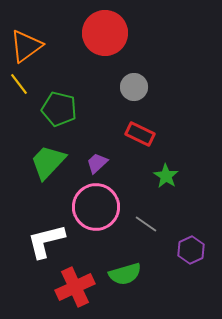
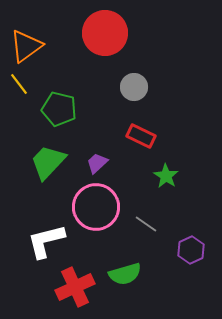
red rectangle: moved 1 px right, 2 px down
